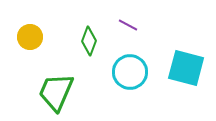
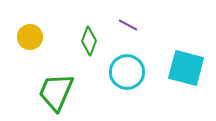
cyan circle: moved 3 px left
